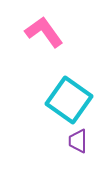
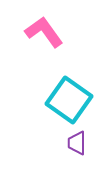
purple trapezoid: moved 1 px left, 2 px down
